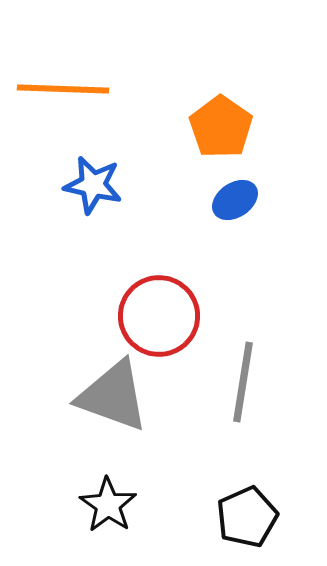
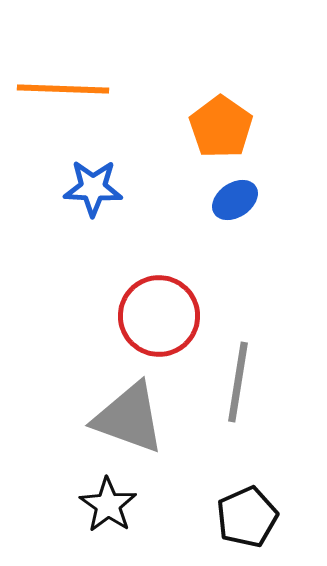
blue star: moved 3 px down; rotated 10 degrees counterclockwise
gray line: moved 5 px left
gray triangle: moved 16 px right, 22 px down
